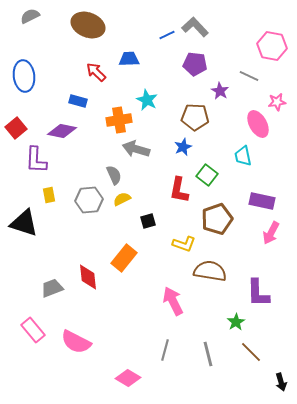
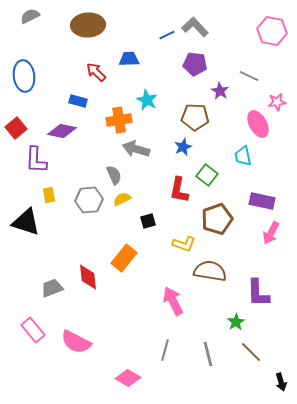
brown ellipse at (88, 25): rotated 24 degrees counterclockwise
pink hexagon at (272, 46): moved 15 px up
black triangle at (24, 223): moved 2 px right, 1 px up
